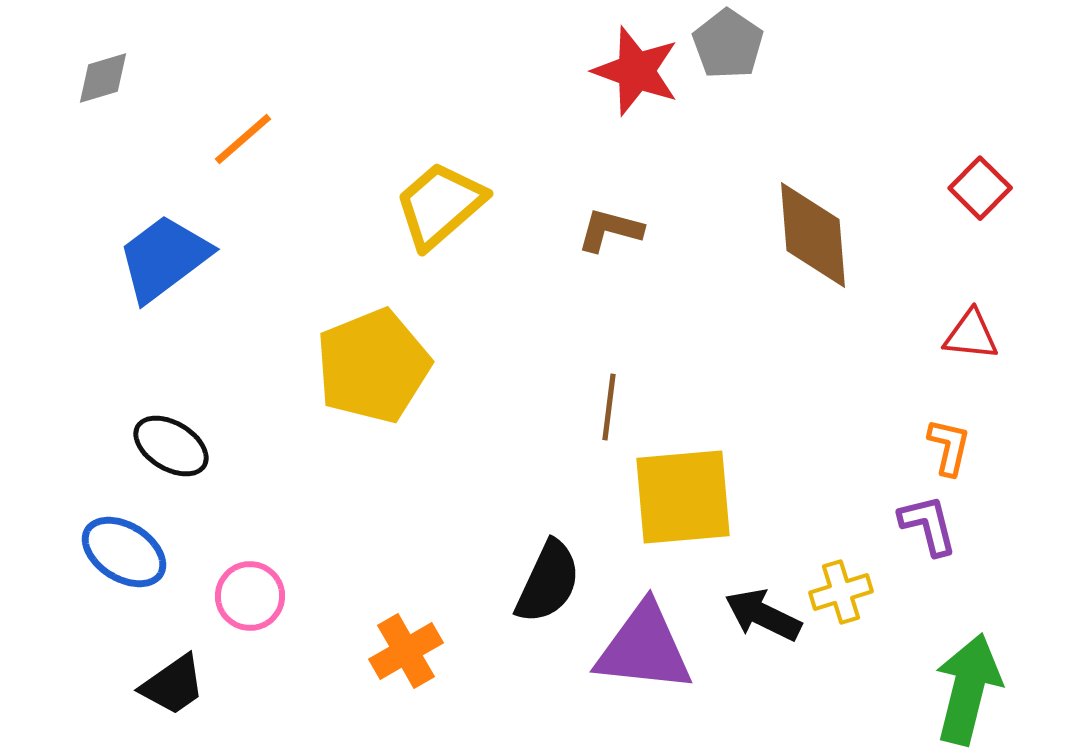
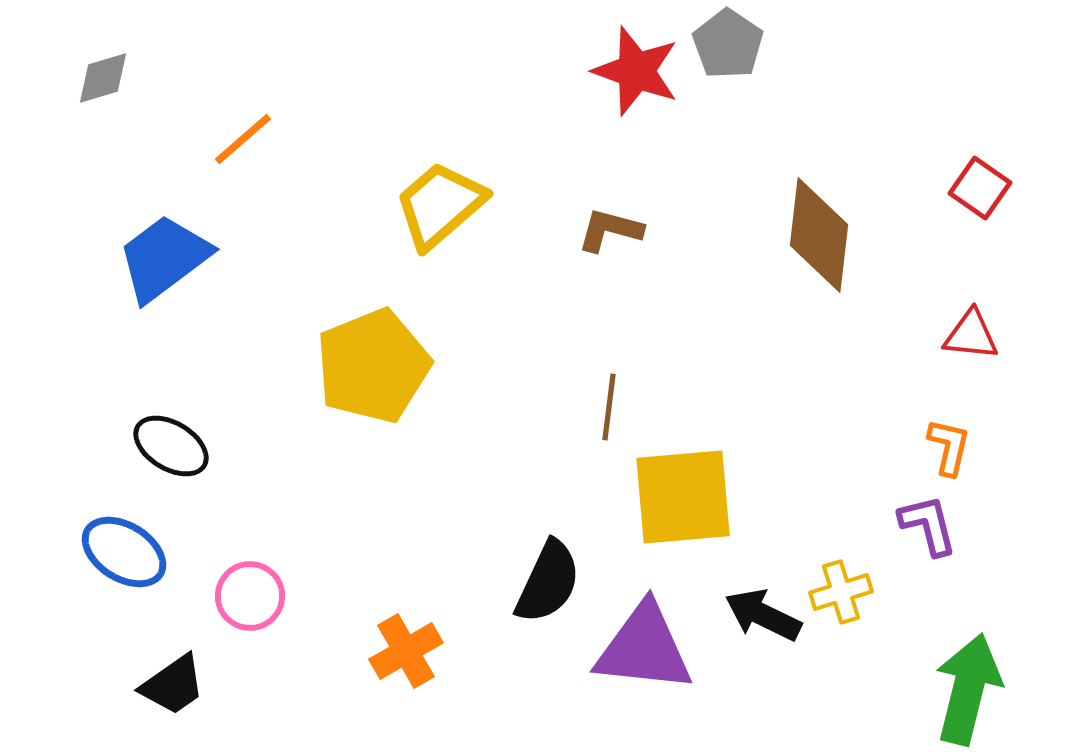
red square: rotated 10 degrees counterclockwise
brown diamond: moved 6 px right; rotated 11 degrees clockwise
